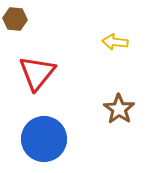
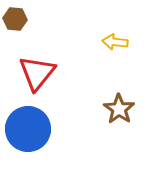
blue circle: moved 16 px left, 10 px up
